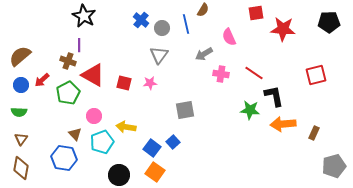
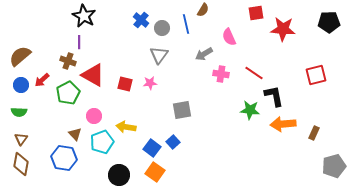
purple line at (79, 45): moved 3 px up
red square at (124, 83): moved 1 px right, 1 px down
gray square at (185, 110): moved 3 px left
brown diamond at (21, 168): moved 4 px up
